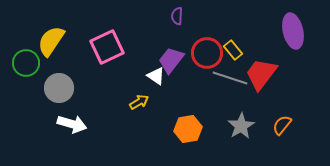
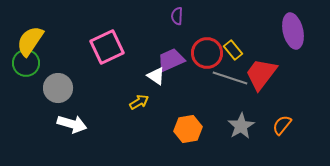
yellow semicircle: moved 21 px left
purple trapezoid: rotated 28 degrees clockwise
gray circle: moved 1 px left
